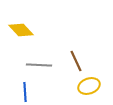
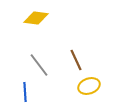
yellow diamond: moved 15 px right, 12 px up; rotated 40 degrees counterclockwise
brown line: moved 1 px up
gray line: rotated 50 degrees clockwise
